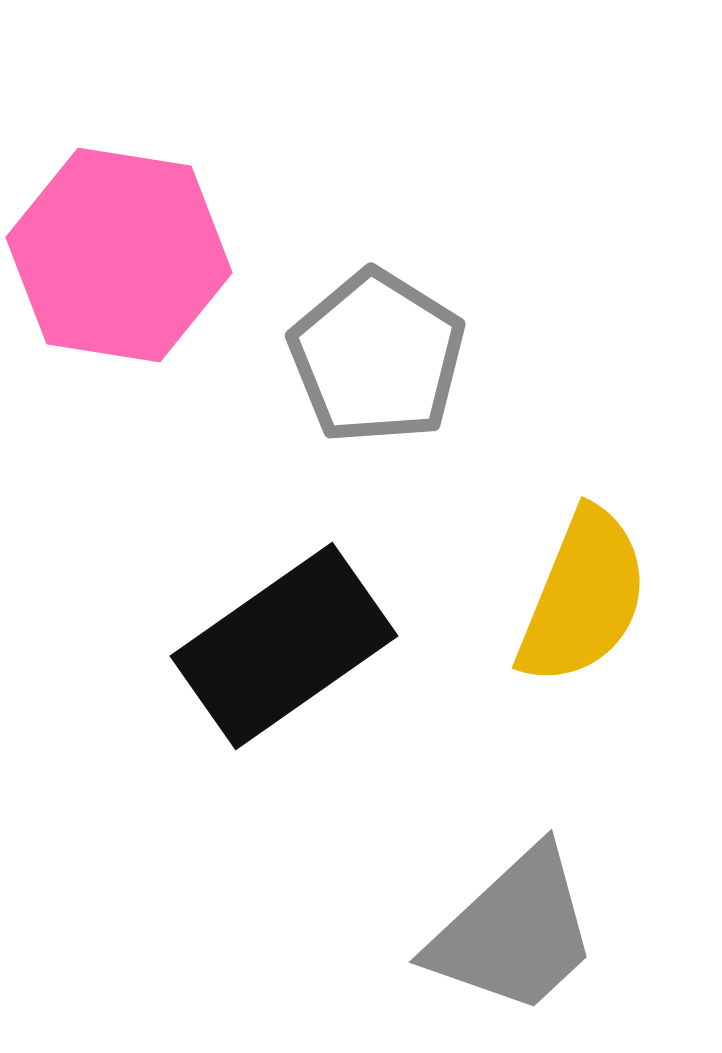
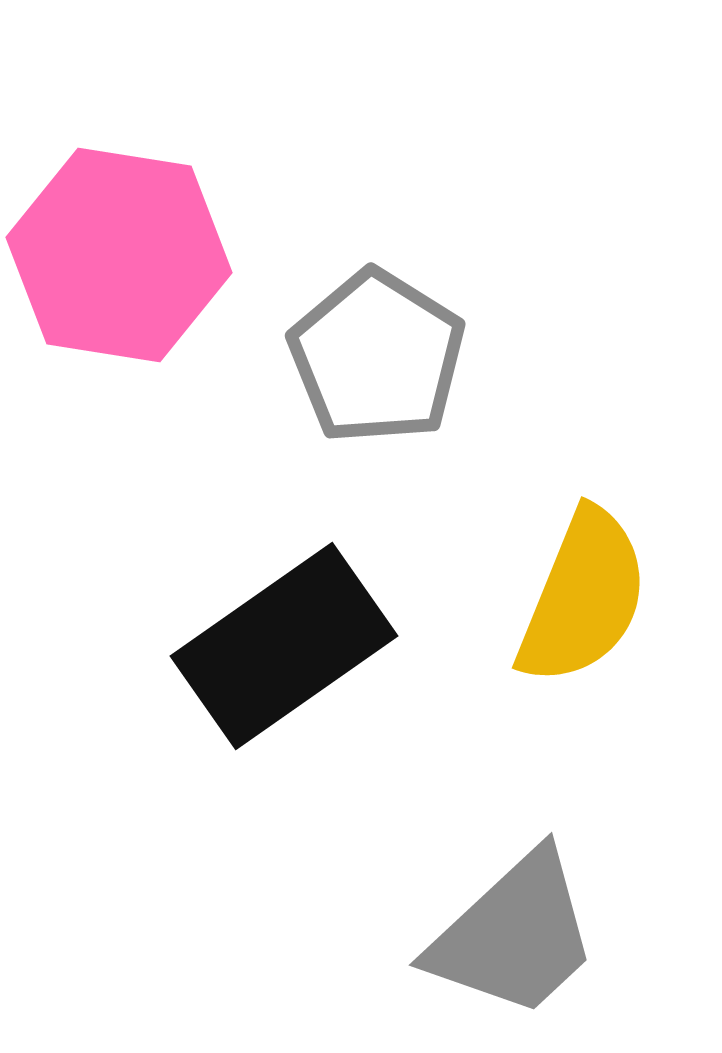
gray trapezoid: moved 3 px down
